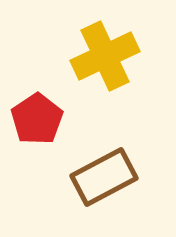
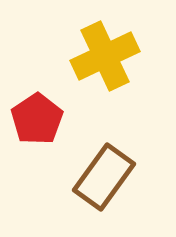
brown rectangle: rotated 26 degrees counterclockwise
